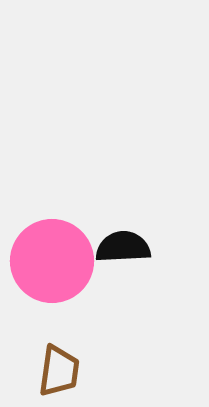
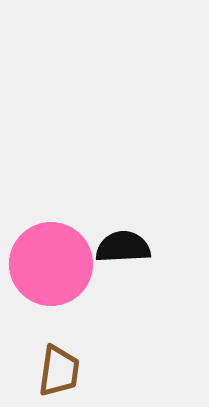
pink circle: moved 1 px left, 3 px down
